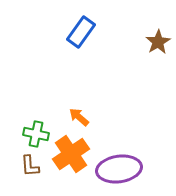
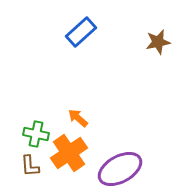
blue rectangle: rotated 12 degrees clockwise
brown star: rotated 20 degrees clockwise
orange arrow: moved 1 px left, 1 px down
orange cross: moved 2 px left, 1 px up
purple ellipse: moved 1 px right; rotated 21 degrees counterclockwise
